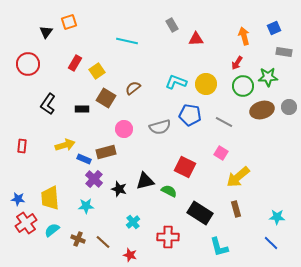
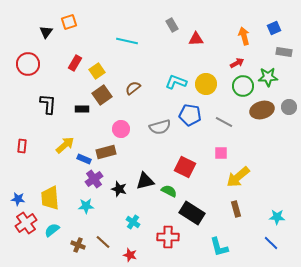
red arrow at (237, 63): rotated 152 degrees counterclockwise
brown square at (106, 98): moved 4 px left, 3 px up; rotated 24 degrees clockwise
black L-shape at (48, 104): rotated 150 degrees clockwise
pink circle at (124, 129): moved 3 px left
yellow arrow at (65, 145): rotated 24 degrees counterclockwise
pink square at (221, 153): rotated 32 degrees counterclockwise
purple cross at (94, 179): rotated 12 degrees clockwise
black rectangle at (200, 213): moved 8 px left
cyan cross at (133, 222): rotated 16 degrees counterclockwise
brown cross at (78, 239): moved 6 px down
